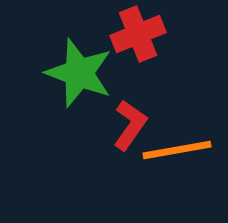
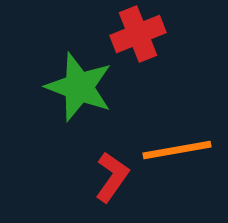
green star: moved 14 px down
red L-shape: moved 18 px left, 52 px down
